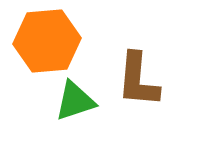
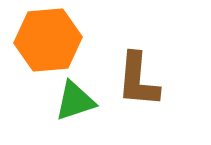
orange hexagon: moved 1 px right, 1 px up
